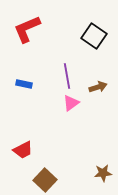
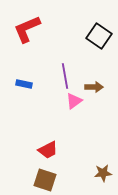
black square: moved 5 px right
purple line: moved 2 px left
brown arrow: moved 4 px left; rotated 18 degrees clockwise
pink triangle: moved 3 px right, 2 px up
red trapezoid: moved 25 px right
brown square: rotated 25 degrees counterclockwise
